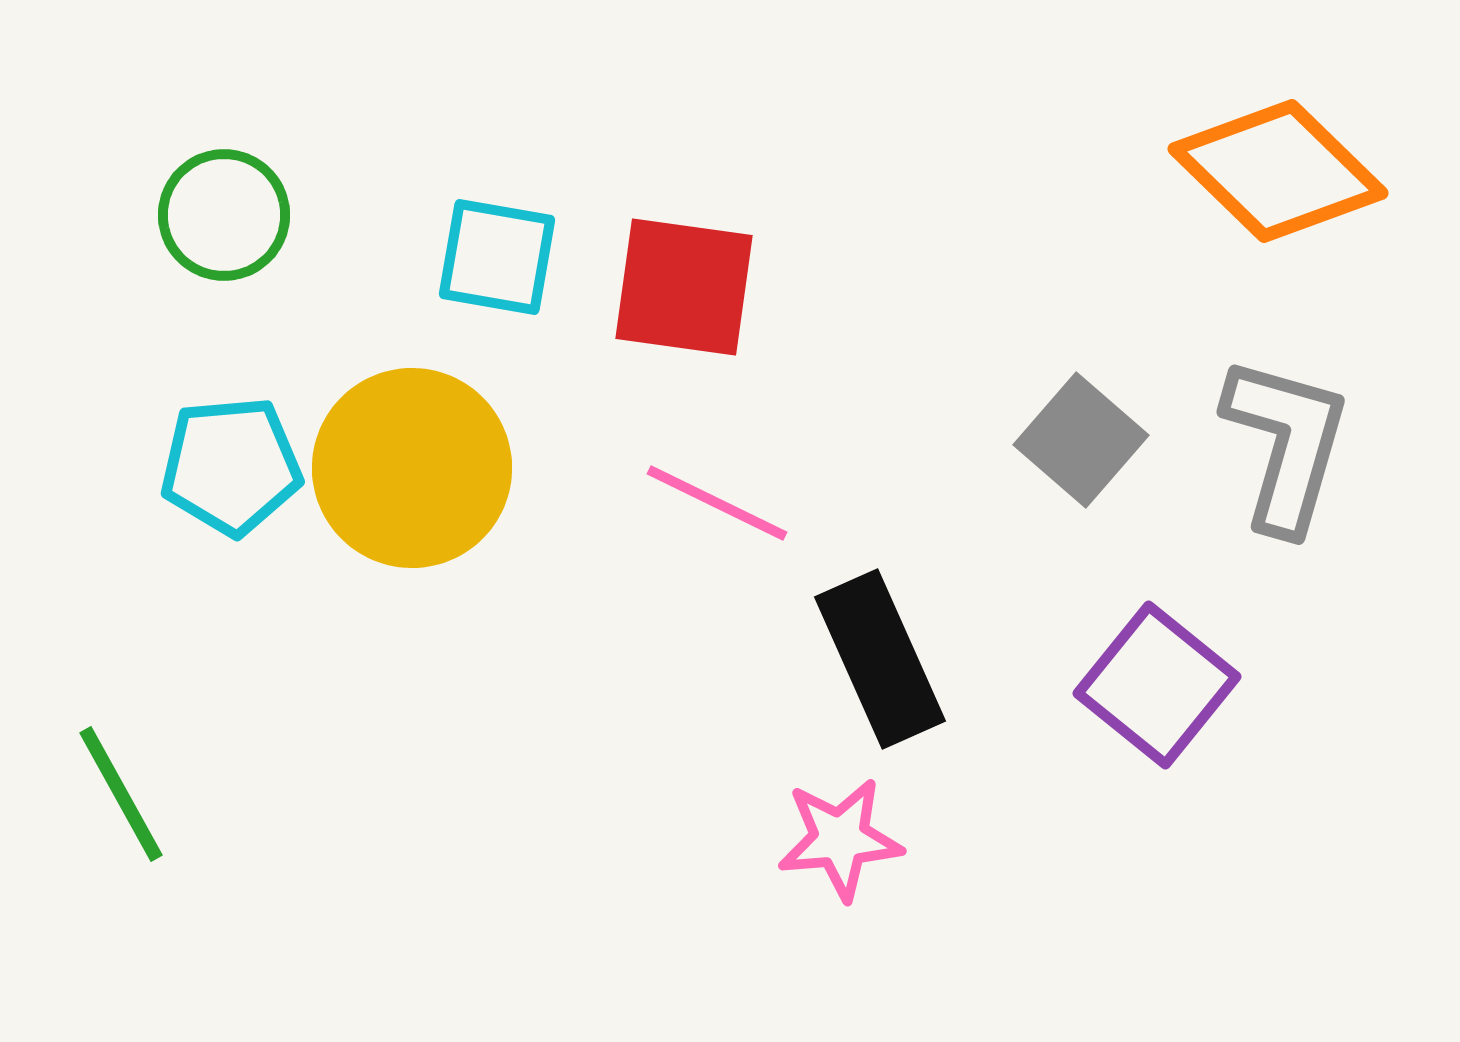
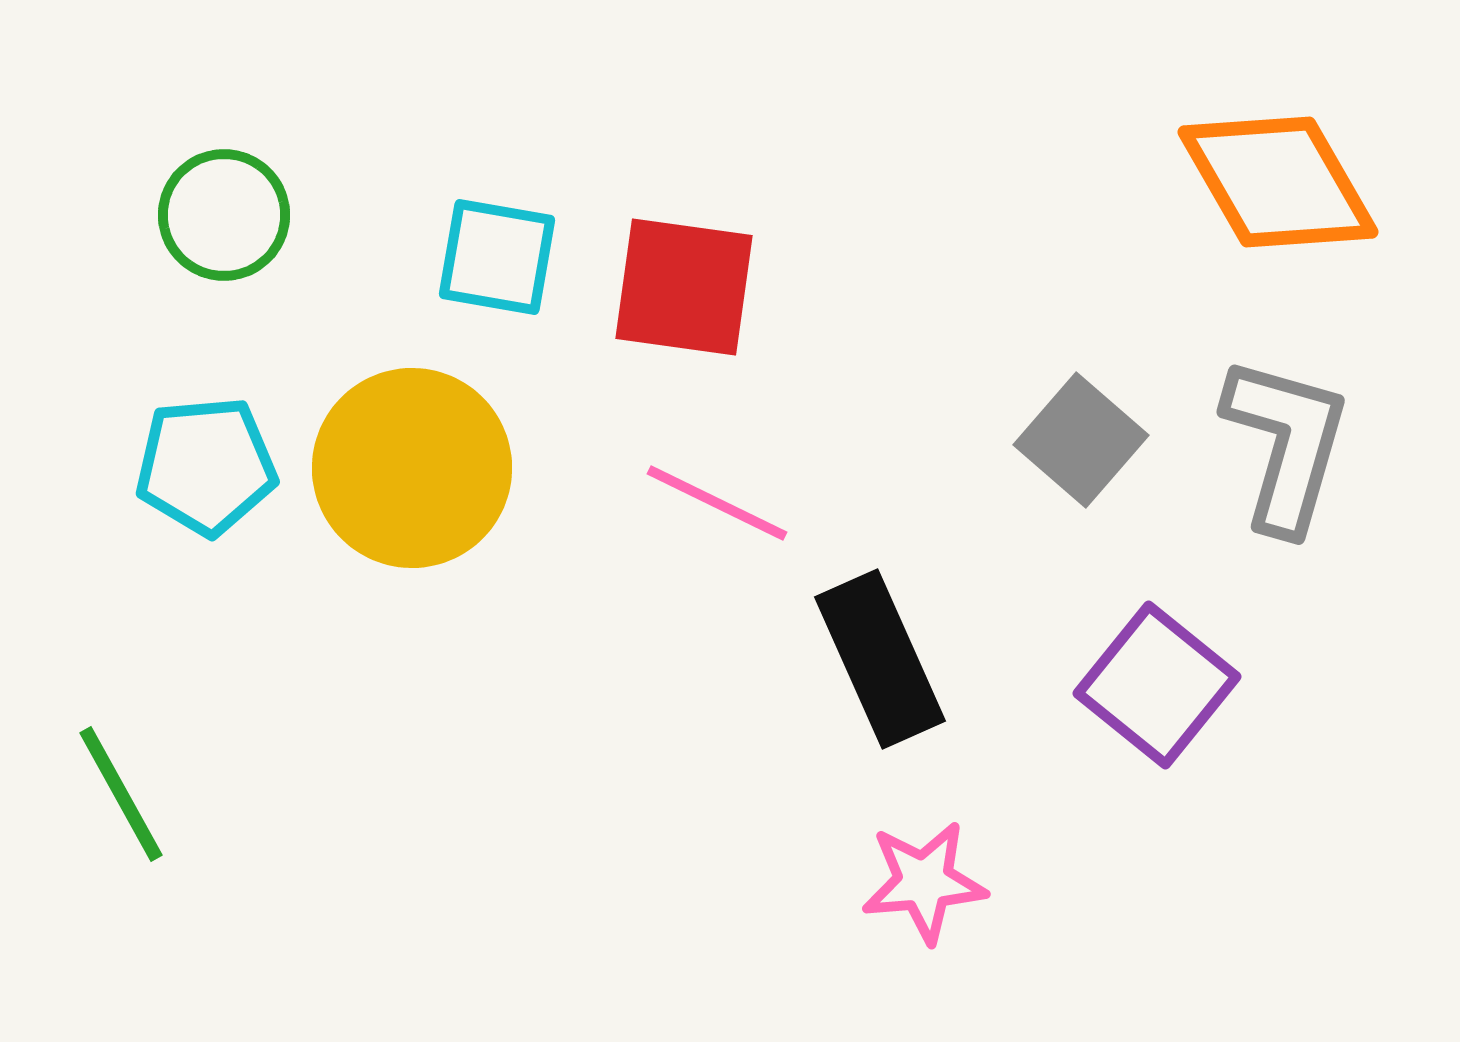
orange diamond: moved 11 px down; rotated 16 degrees clockwise
cyan pentagon: moved 25 px left
pink star: moved 84 px right, 43 px down
